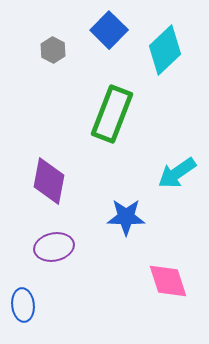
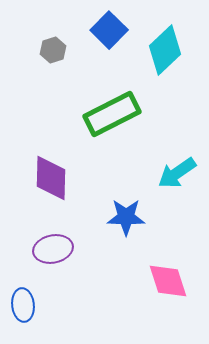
gray hexagon: rotated 15 degrees clockwise
green rectangle: rotated 42 degrees clockwise
purple diamond: moved 2 px right, 3 px up; rotated 9 degrees counterclockwise
purple ellipse: moved 1 px left, 2 px down
